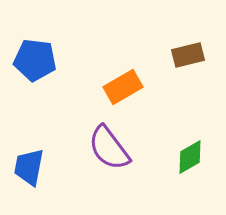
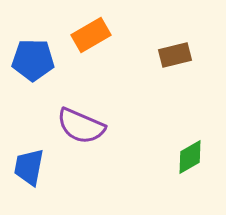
brown rectangle: moved 13 px left
blue pentagon: moved 2 px left; rotated 6 degrees counterclockwise
orange rectangle: moved 32 px left, 52 px up
purple semicircle: moved 28 px left, 22 px up; rotated 30 degrees counterclockwise
